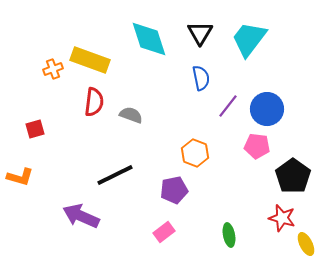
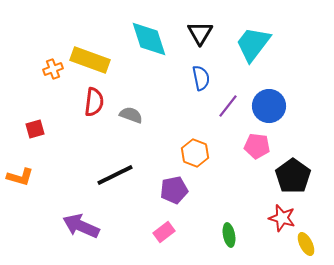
cyan trapezoid: moved 4 px right, 5 px down
blue circle: moved 2 px right, 3 px up
purple arrow: moved 10 px down
